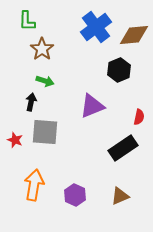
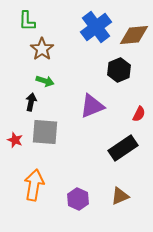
red semicircle: moved 3 px up; rotated 14 degrees clockwise
purple hexagon: moved 3 px right, 4 px down
